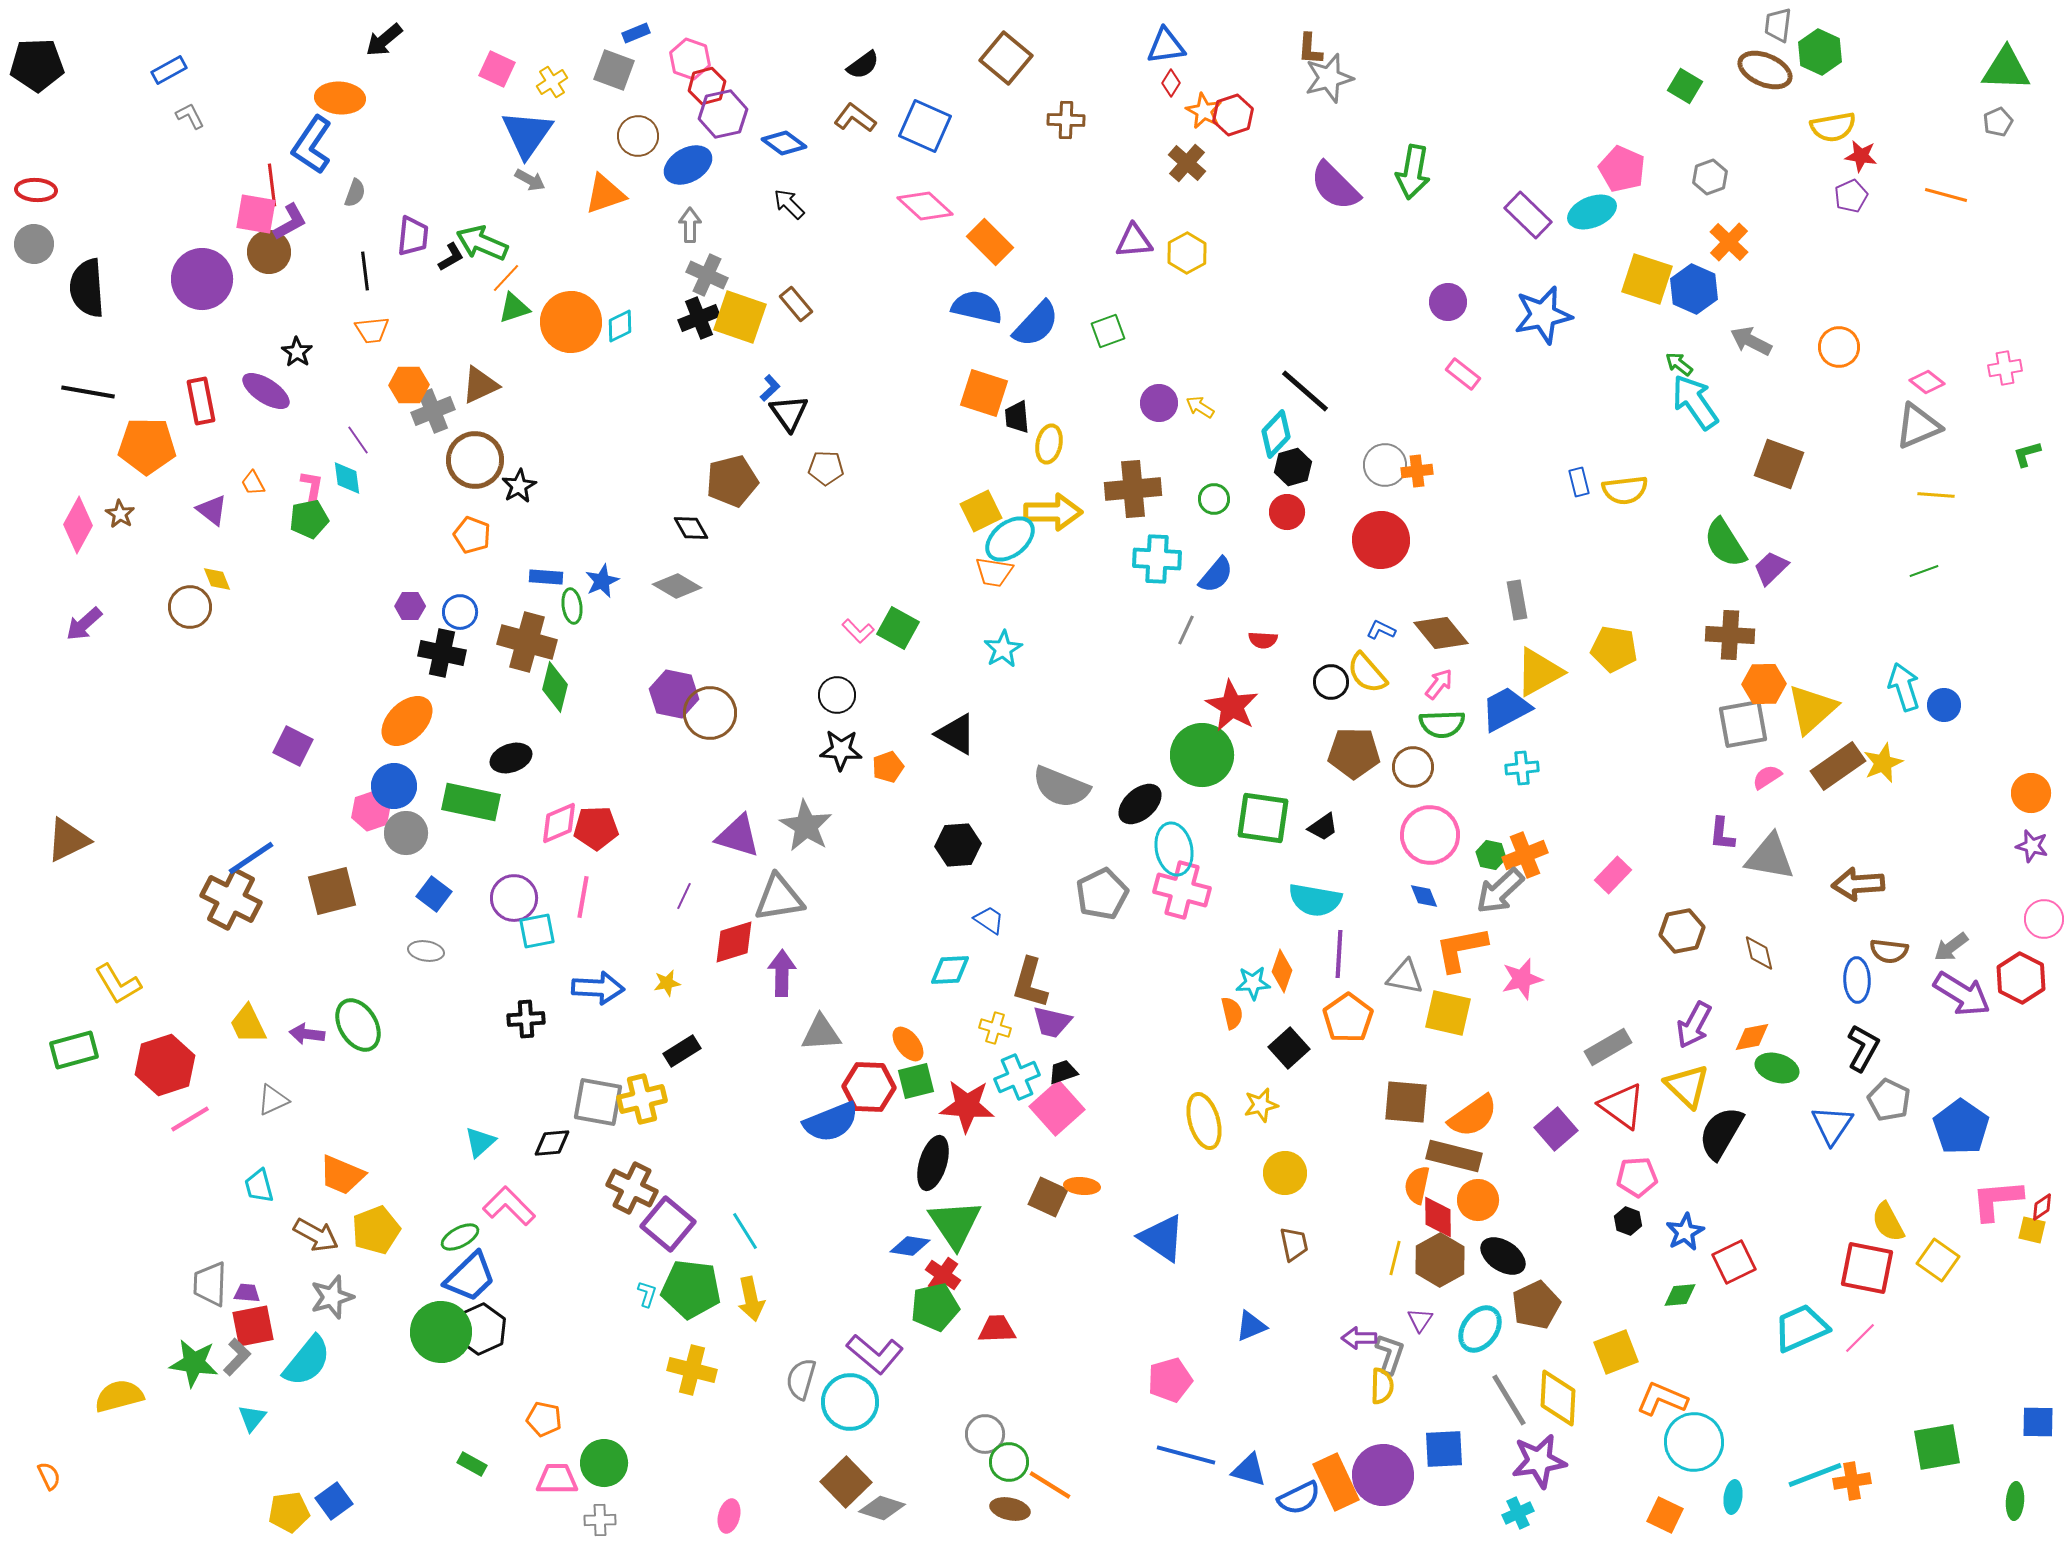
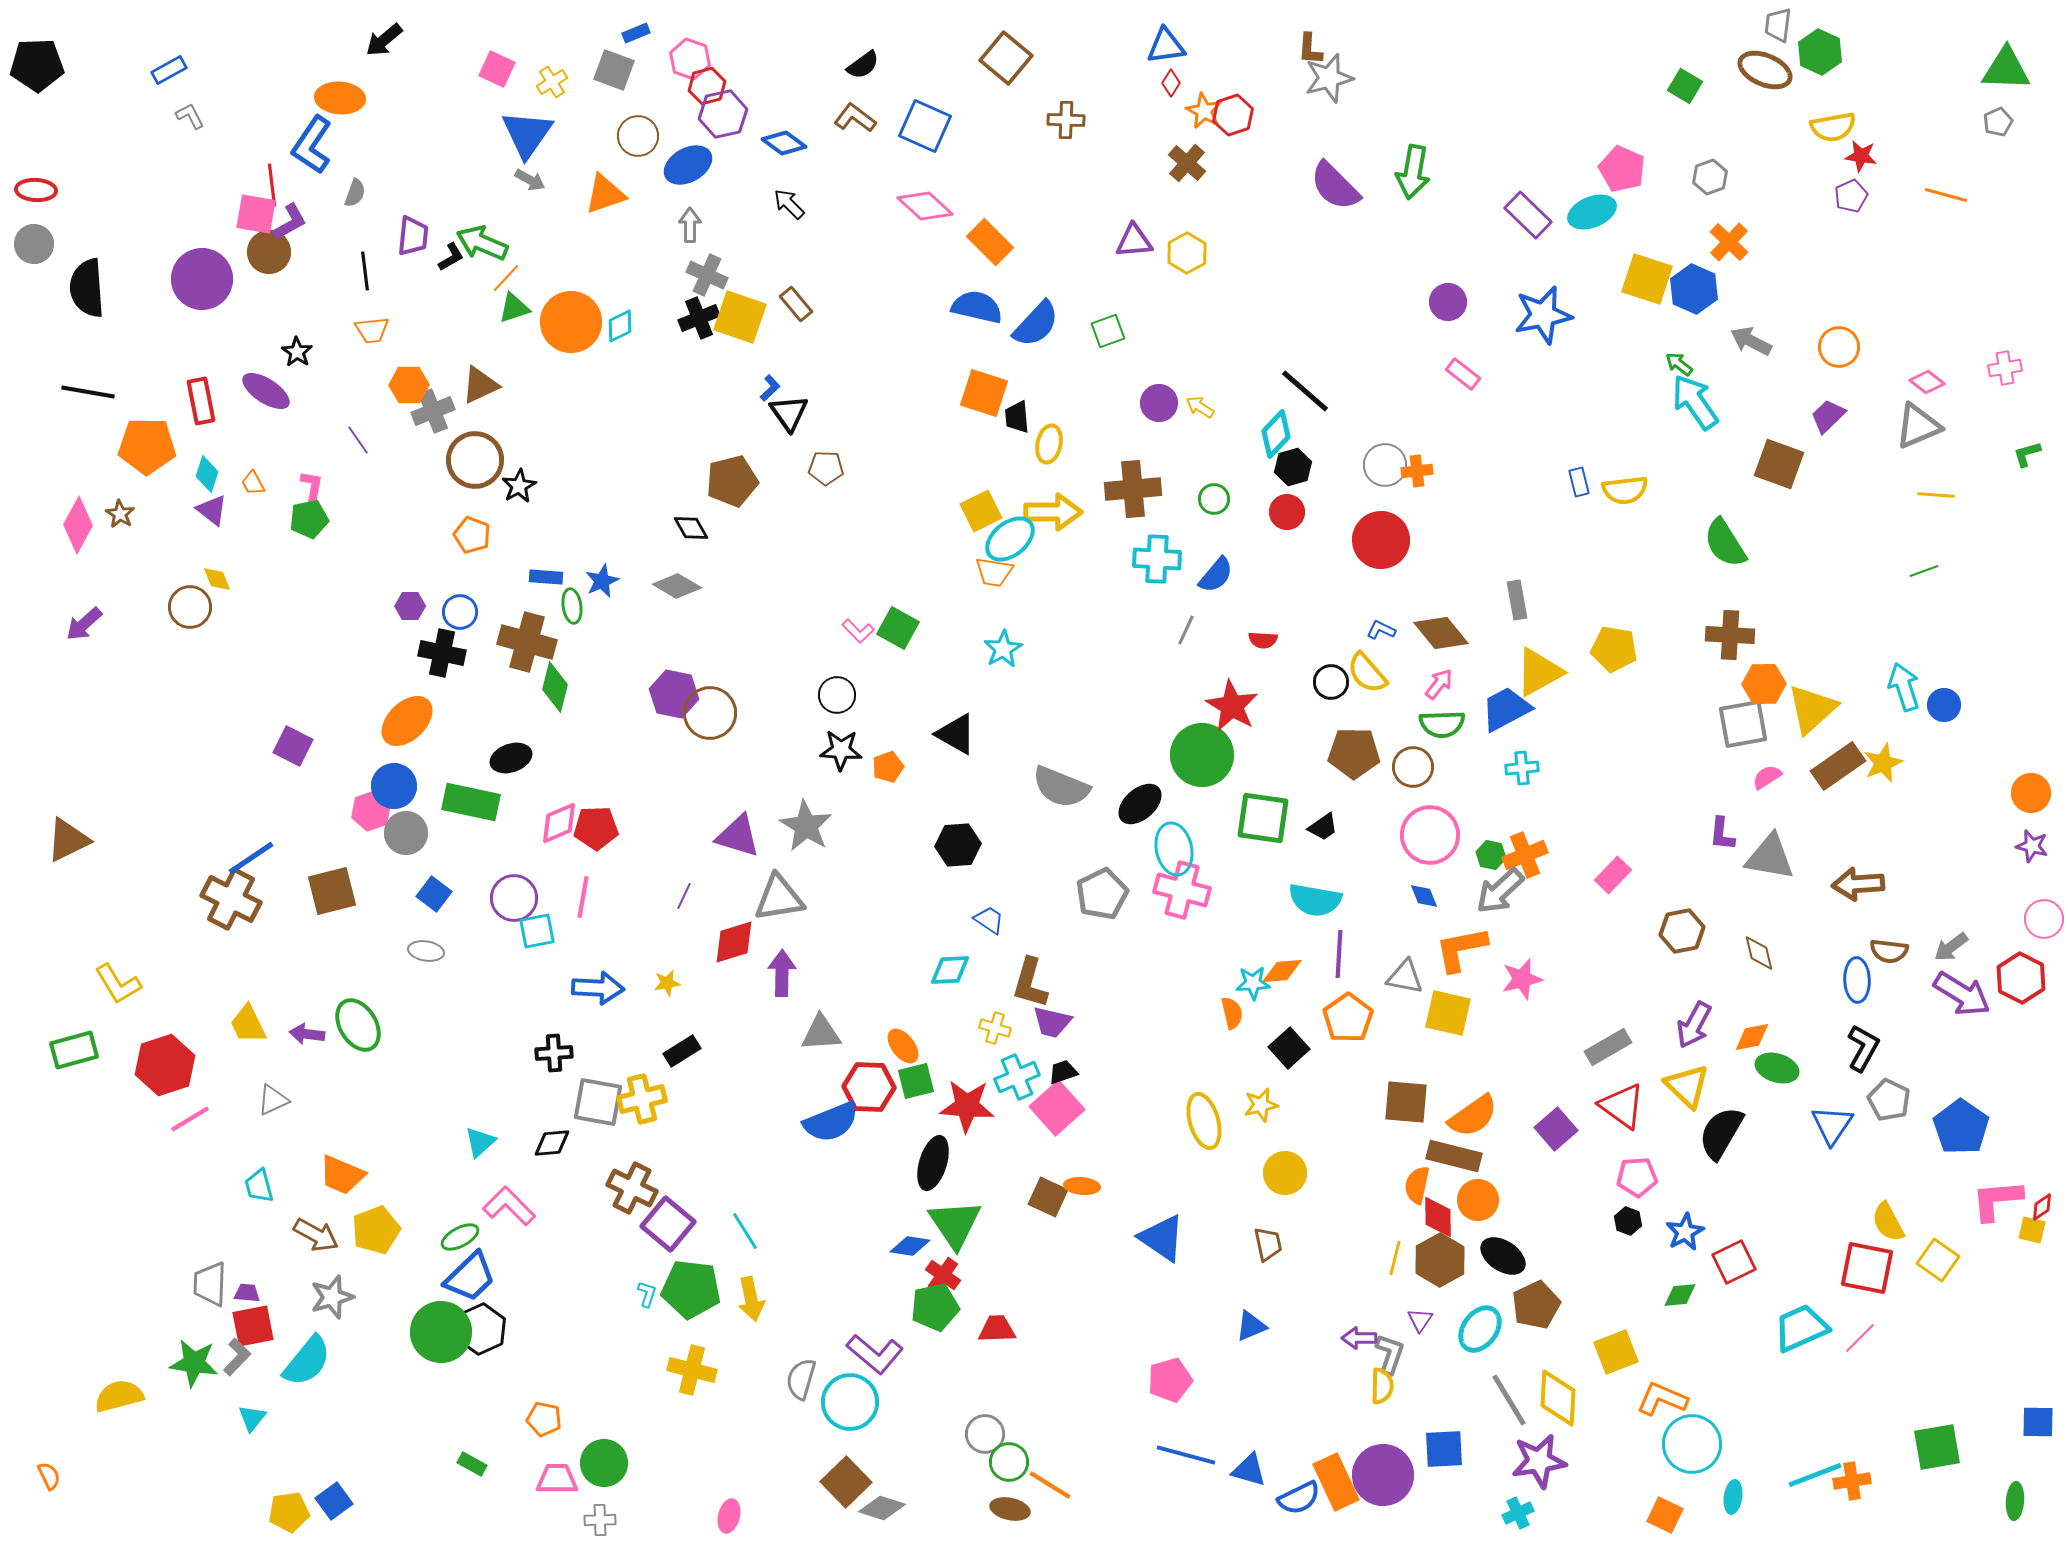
cyan diamond at (347, 478): moved 140 px left, 4 px up; rotated 24 degrees clockwise
purple trapezoid at (1771, 568): moved 57 px right, 152 px up
orange diamond at (1282, 971): rotated 66 degrees clockwise
black cross at (526, 1019): moved 28 px right, 34 px down
orange ellipse at (908, 1044): moved 5 px left, 2 px down
brown trapezoid at (1294, 1244): moved 26 px left
cyan circle at (1694, 1442): moved 2 px left, 2 px down
